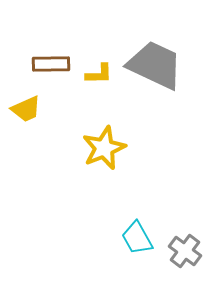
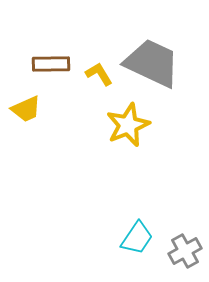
gray trapezoid: moved 3 px left, 2 px up
yellow L-shape: rotated 120 degrees counterclockwise
yellow star: moved 24 px right, 23 px up
cyan trapezoid: rotated 117 degrees counterclockwise
gray cross: rotated 24 degrees clockwise
